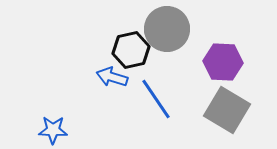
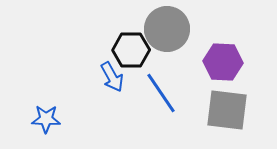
black hexagon: rotated 12 degrees clockwise
blue arrow: rotated 136 degrees counterclockwise
blue line: moved 5 px right, 6 px up
gray square: rotated 24 degrees counterclockwise
blue star: moved 7 px left, 11 px up
